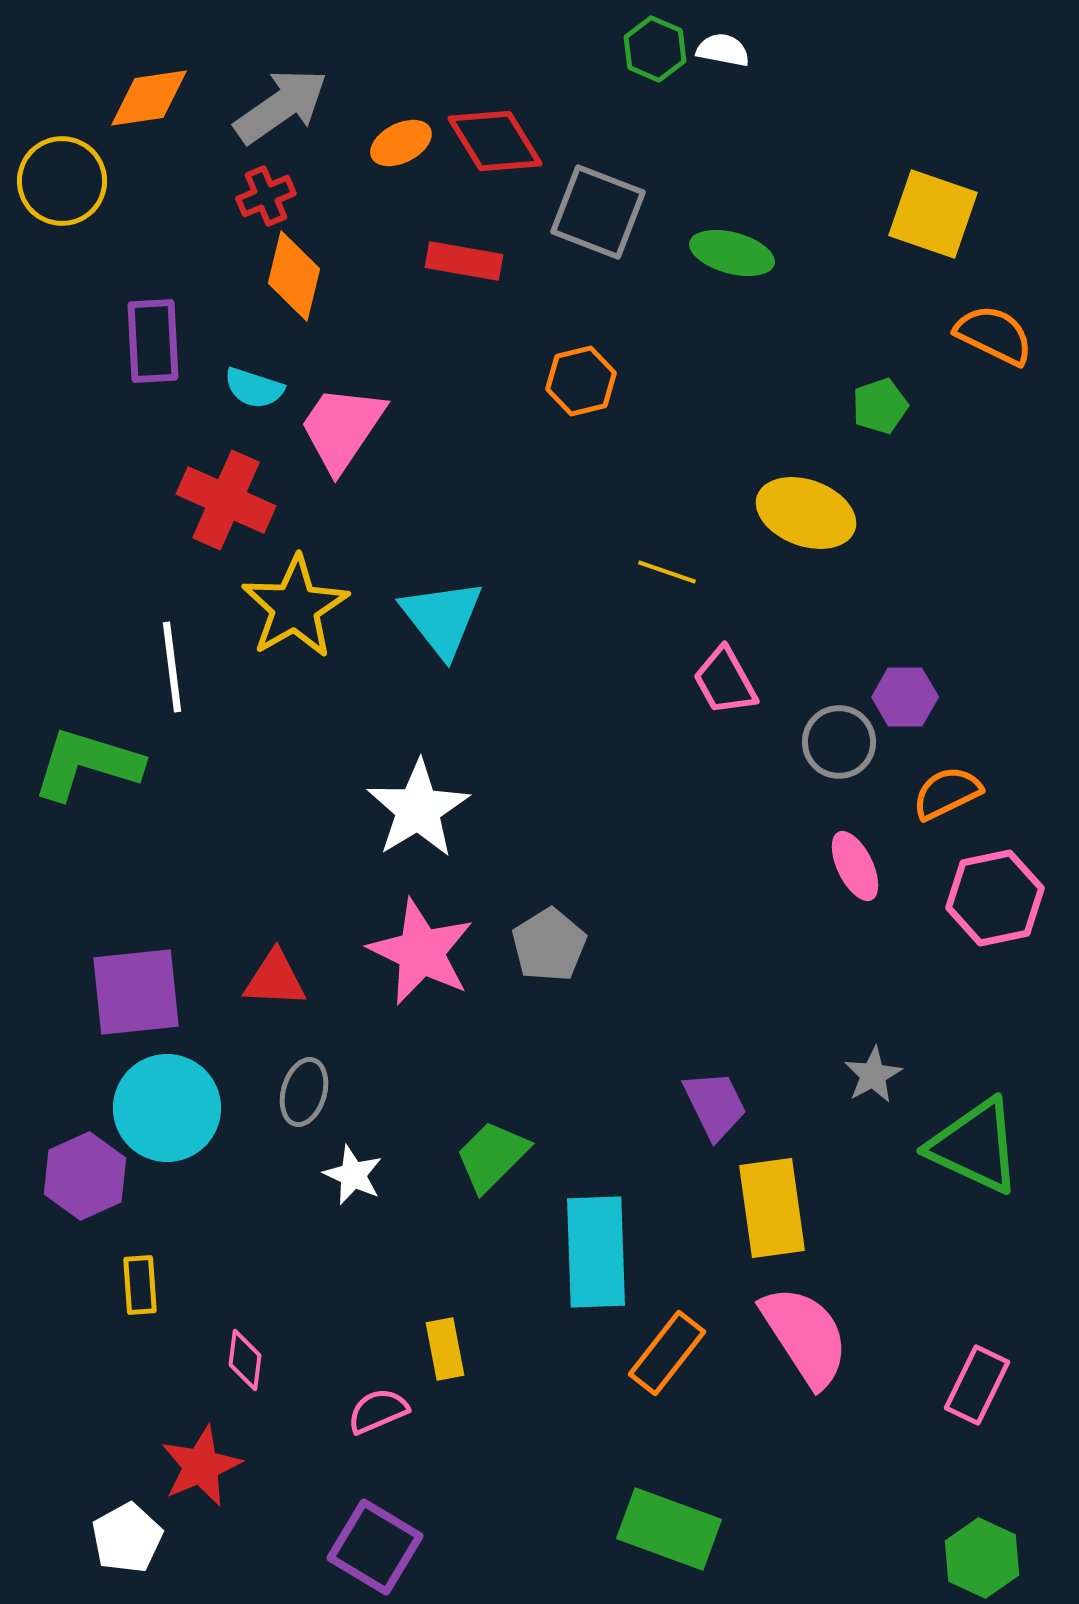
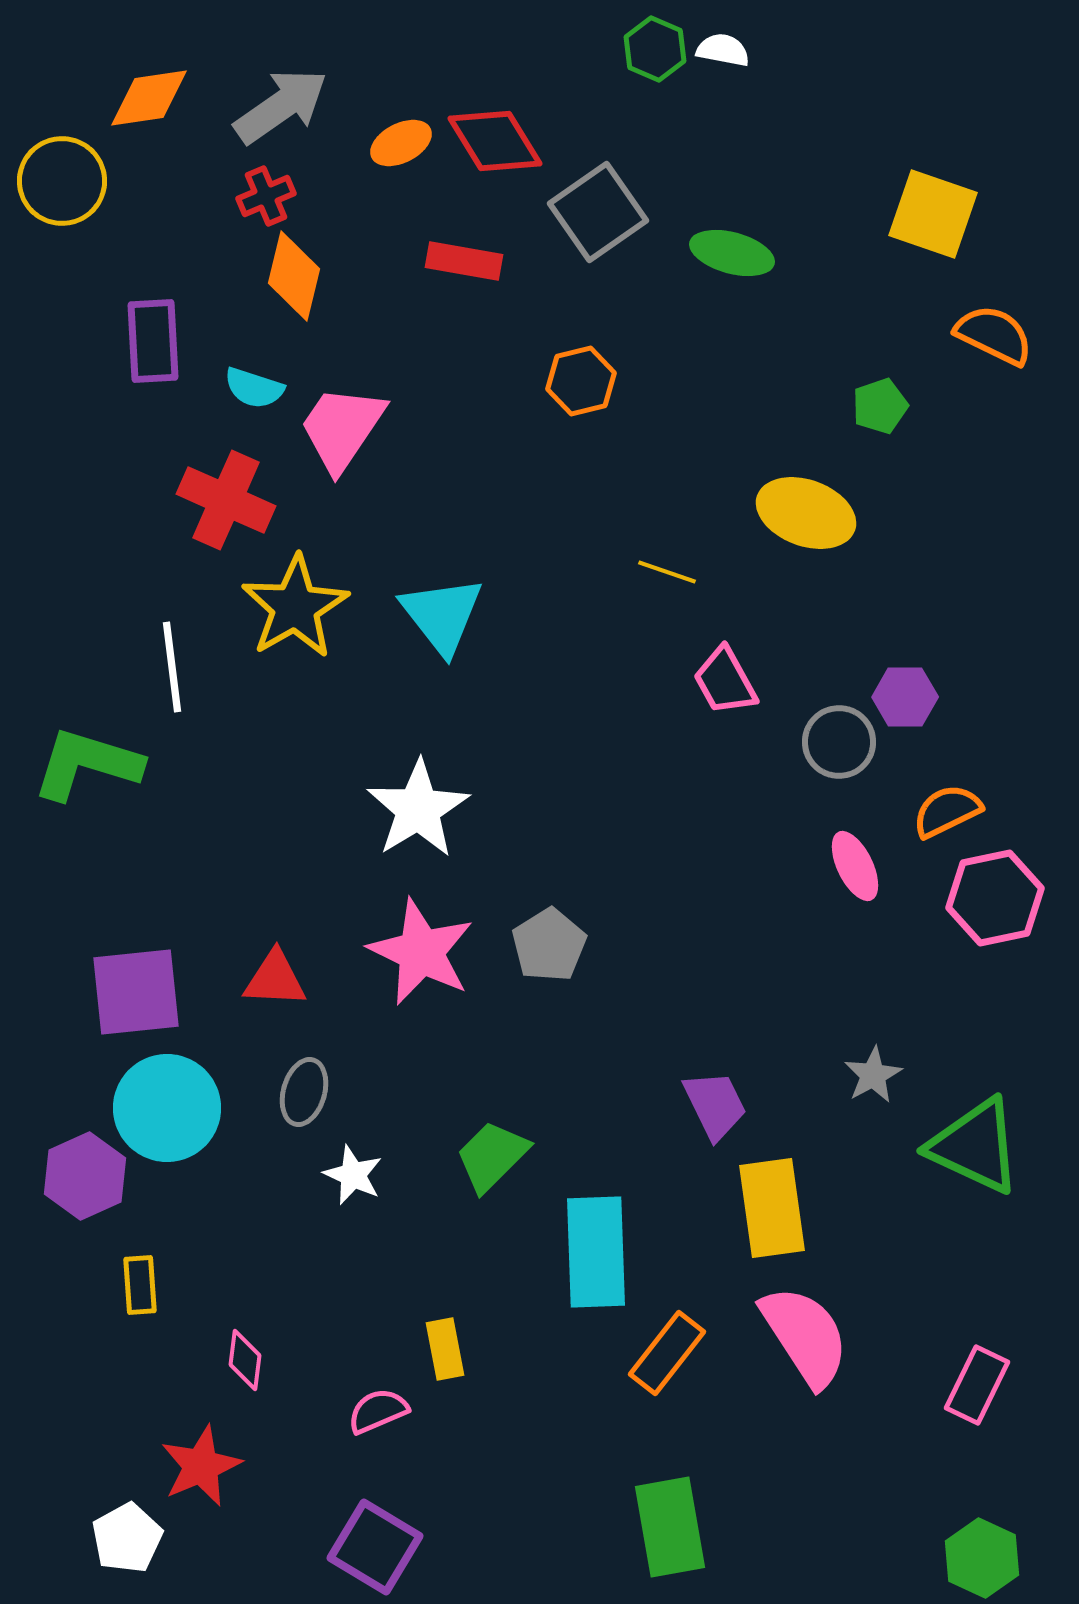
gray square at (598, 212): rotated 34 degrees clockwise
cyan triangle at (442, 618): moved 3 px up
orange semicircle at (947, 793): moved 18 px down
green rectangle at (669, 1529): moved 1 px right, 2 px up; rotated 60 degrees clockwise
